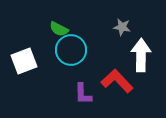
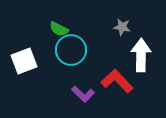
purple L-shape: rotated 45 degrees counterclockwise
